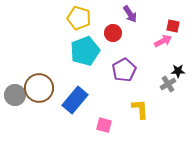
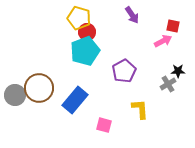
purple arrow: moved 2 px right, 1 px down
red circle: moved 26 px left, 1 px up
purple pentagon: moved 1 px down
